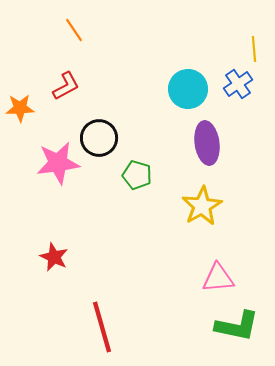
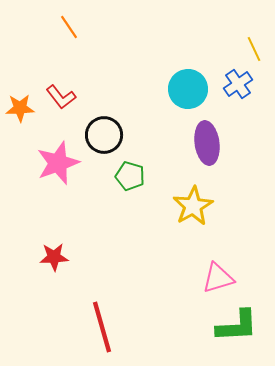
orange line: moved 5 px left, 3 px up
yellow line: rotated 20 degrees counterclockwise
red L-shape: moved 5 px left, 11 px down; rotated 80 degrees clockwise
black circle: moved 5 px right, 3 px up
pink star: rotated 12 degrees counterclockwise
green pentagon: moved 7 px left, 1 px down
yellow star: moved 9 px left
red star: rotated 28 degrees counterclockwise
pink triangle: rotated 12 degrees counterclockwise
green L-shape: rotated 15 degrees counterclockwise
